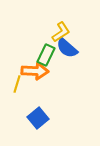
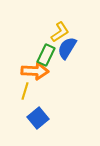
yellow L-shape: moved 1 px left
blue semicircle: rotated 80 degrees clockwise
yellow line: moved 8 px right, 7 px down
